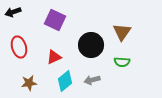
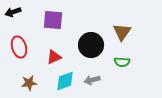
purple square: moved 2 px left; rotated 20 degrees counterclockwise
cyan diamond: rotated 20 degrees clockwise
